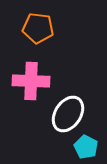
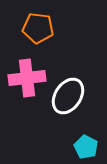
pink cross: moved 4 px left, 3 px up; rotated 9 degrees counterclockwise
white ellipse: moved 18 px up
